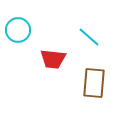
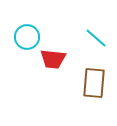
cyan circle: moved 9 px right, 7 px down
cyan line: moved 7 px right, 1 px down
